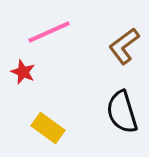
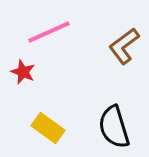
black semicircle: moved 8 px left, 15 px down
